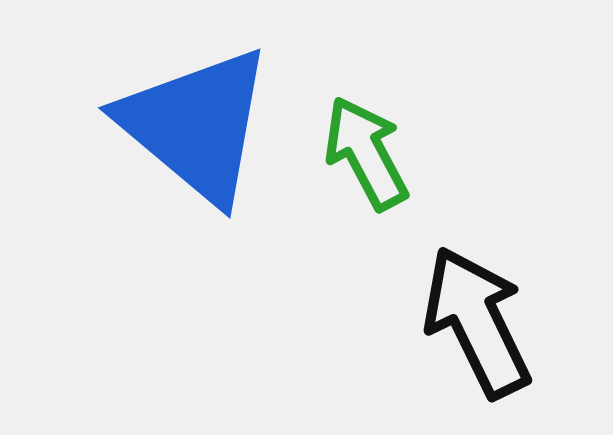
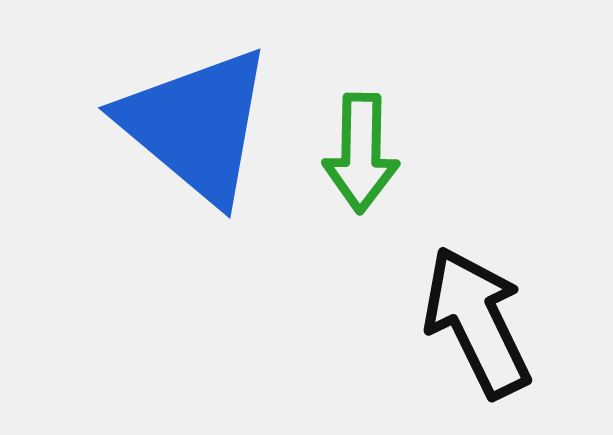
green arrow: moved 5 px left; rotated 151 degrees counterclockwise
